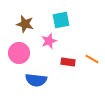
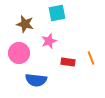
cyan square: moved 4 px left, 7 px up
orange line: moved 1 px left, 1 px up; rotated 40 degrees clockwise
